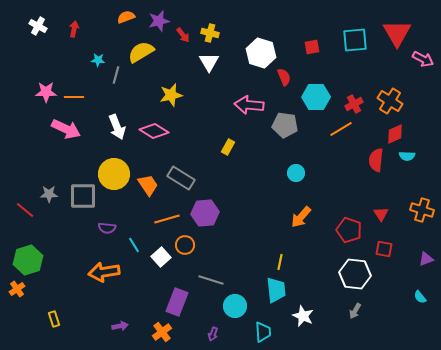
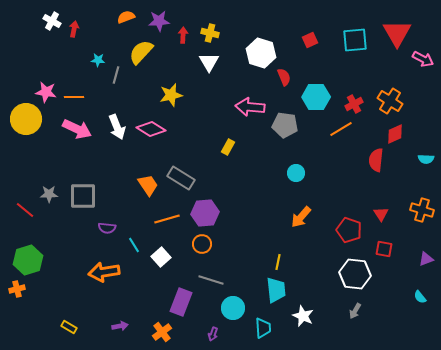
purple star at (159, 21): rotated 10 degrees clockwise
white cross at (38, 26): moved 14 px right, 5 px up
red arrow at (183, 35): rotated 140 degrees counterclockwise
red square at (312, 47): moved 2 px left, 7 px up; rotated 14 degrees counterclockwise
yellow semicircle at (141, 52): rotated 16 degrees counterclockwise
pink star at (46, 92): rotated 10 degrees clockwise
pink arrow at (249, 105): moved 1 px right, 2 px down
pink arrow at (66, 129): moved 11 px right
pink diamond at (154, 131): moved 3 px left, 2 px up
cyan semicircle at (407, 156): moved 19 px right, 3 px down
yellow circle at (114, 174): moved 88 px left, 55 px up
orange circle at (185, 245): moved 17 px right, 1 px up
yellow line at (280, 262): moved 2 px left
orange cross at (17, 289): rotated 21 degrees clockwise
purple rectangle at (177, 302): moved 4 px right
cyan circle at (235, 306): moved 2 px left, 2 px down
yellow rectangle at (54, 319): moved 15 px right, 8 px down; rotated 42 degrees counterclockwise
cyan trapezoid at (263, 332): moved 4 px up
